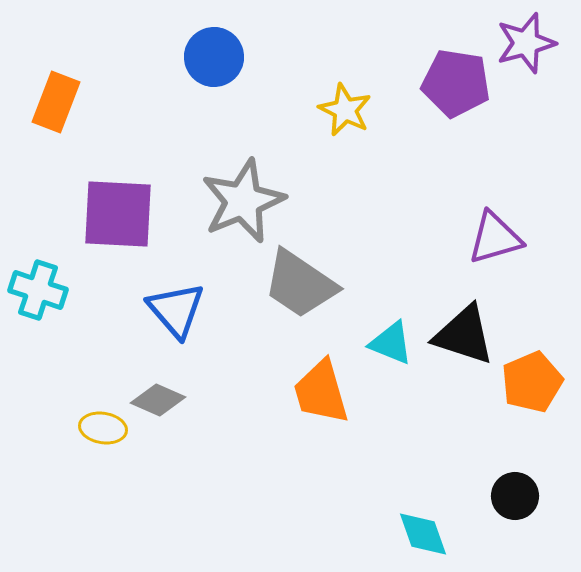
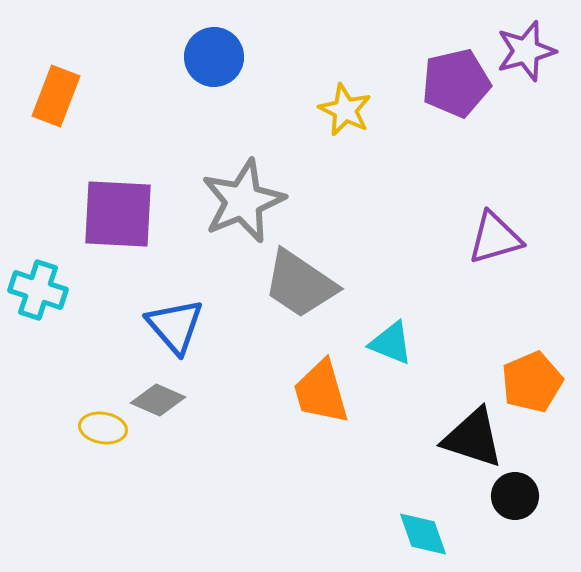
purple star: moved 8 px down
purple pentagon: rotated 22 degrees counterclockwise
orange rectangle: moved 6 px up
blue triangle: moved 1 px left, 16 px down
black triangle: moved 9 px right, 103 px down
